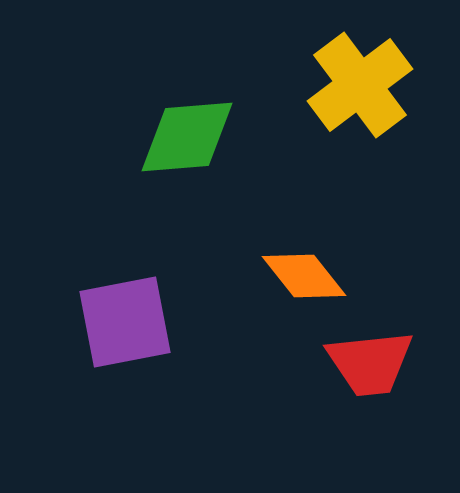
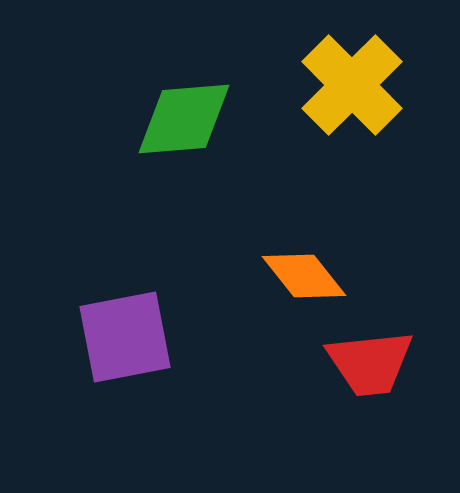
yellow cross: moved 8 px left; rotated 8 degrees counterclockwise
green diamond: moved 3 px left, 18 px up
purple square: moved 15 px down
